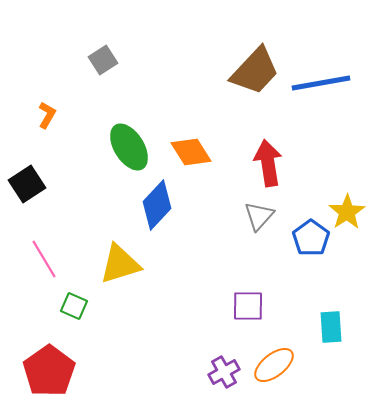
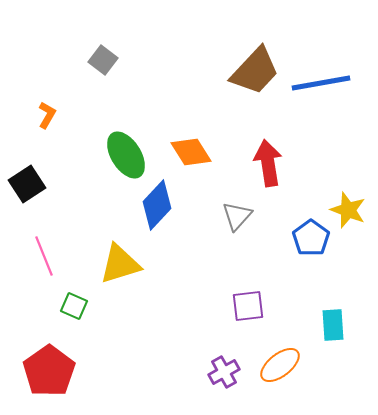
gray square: rotated 20 degrees counterclockwise
green ellipse: moved 3 px left, 8 px down
yellow star: moved 1 px right, 2 px up; rotated 18 degrees counterclockwise
gray triangle: moved 22 px left
pink line: moved 3 px up; rotated 9 degrees clockwise
purple square: rotated 8 degrees counterclockwise
cyan rectangle: moved 2 px right, 2 px up
orange ellipse: moved 6 px right
